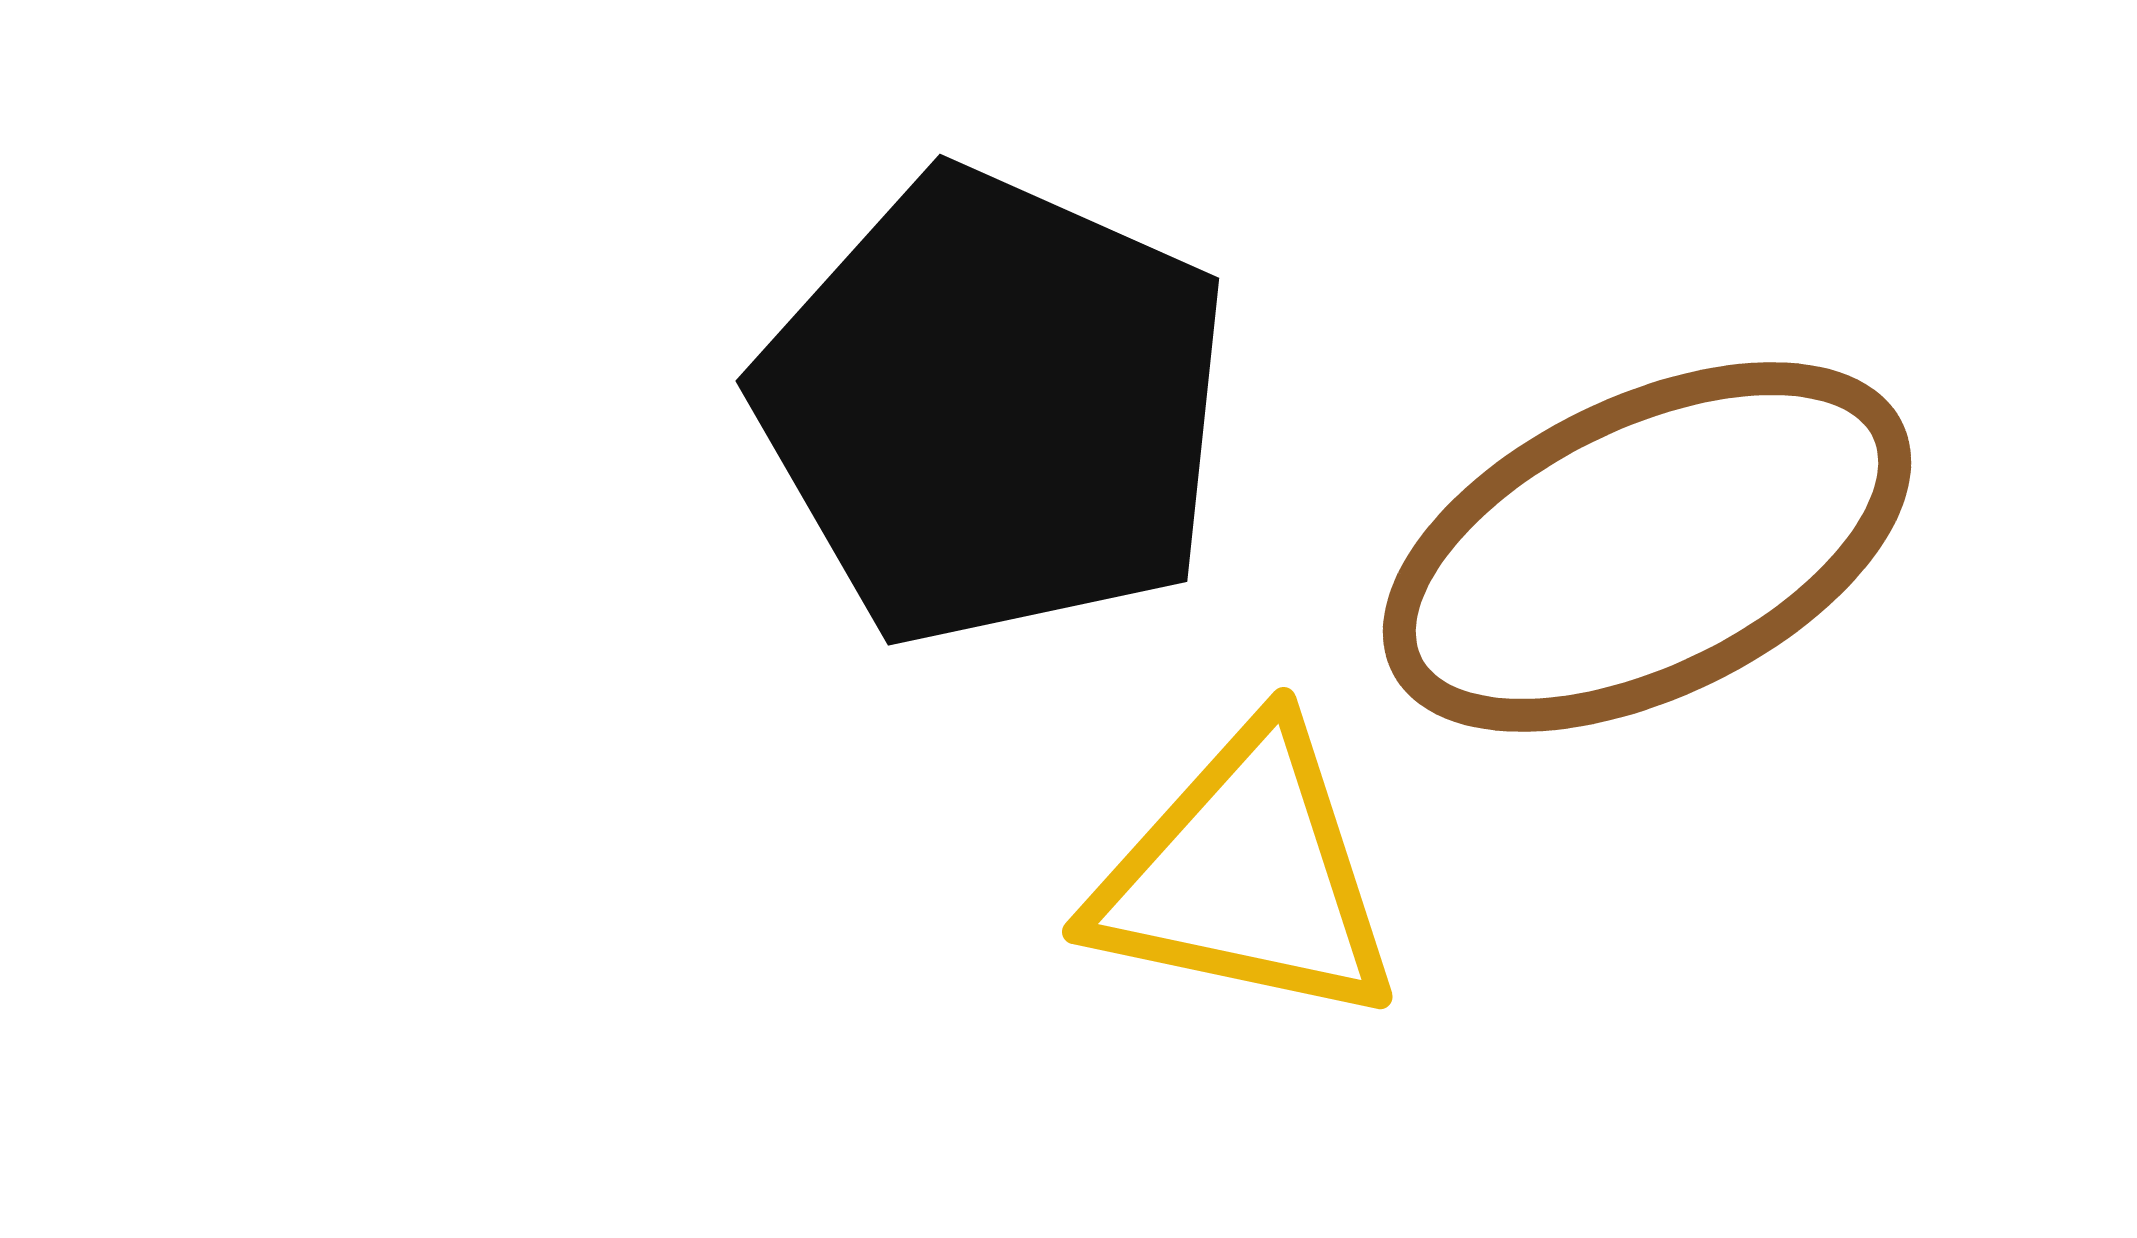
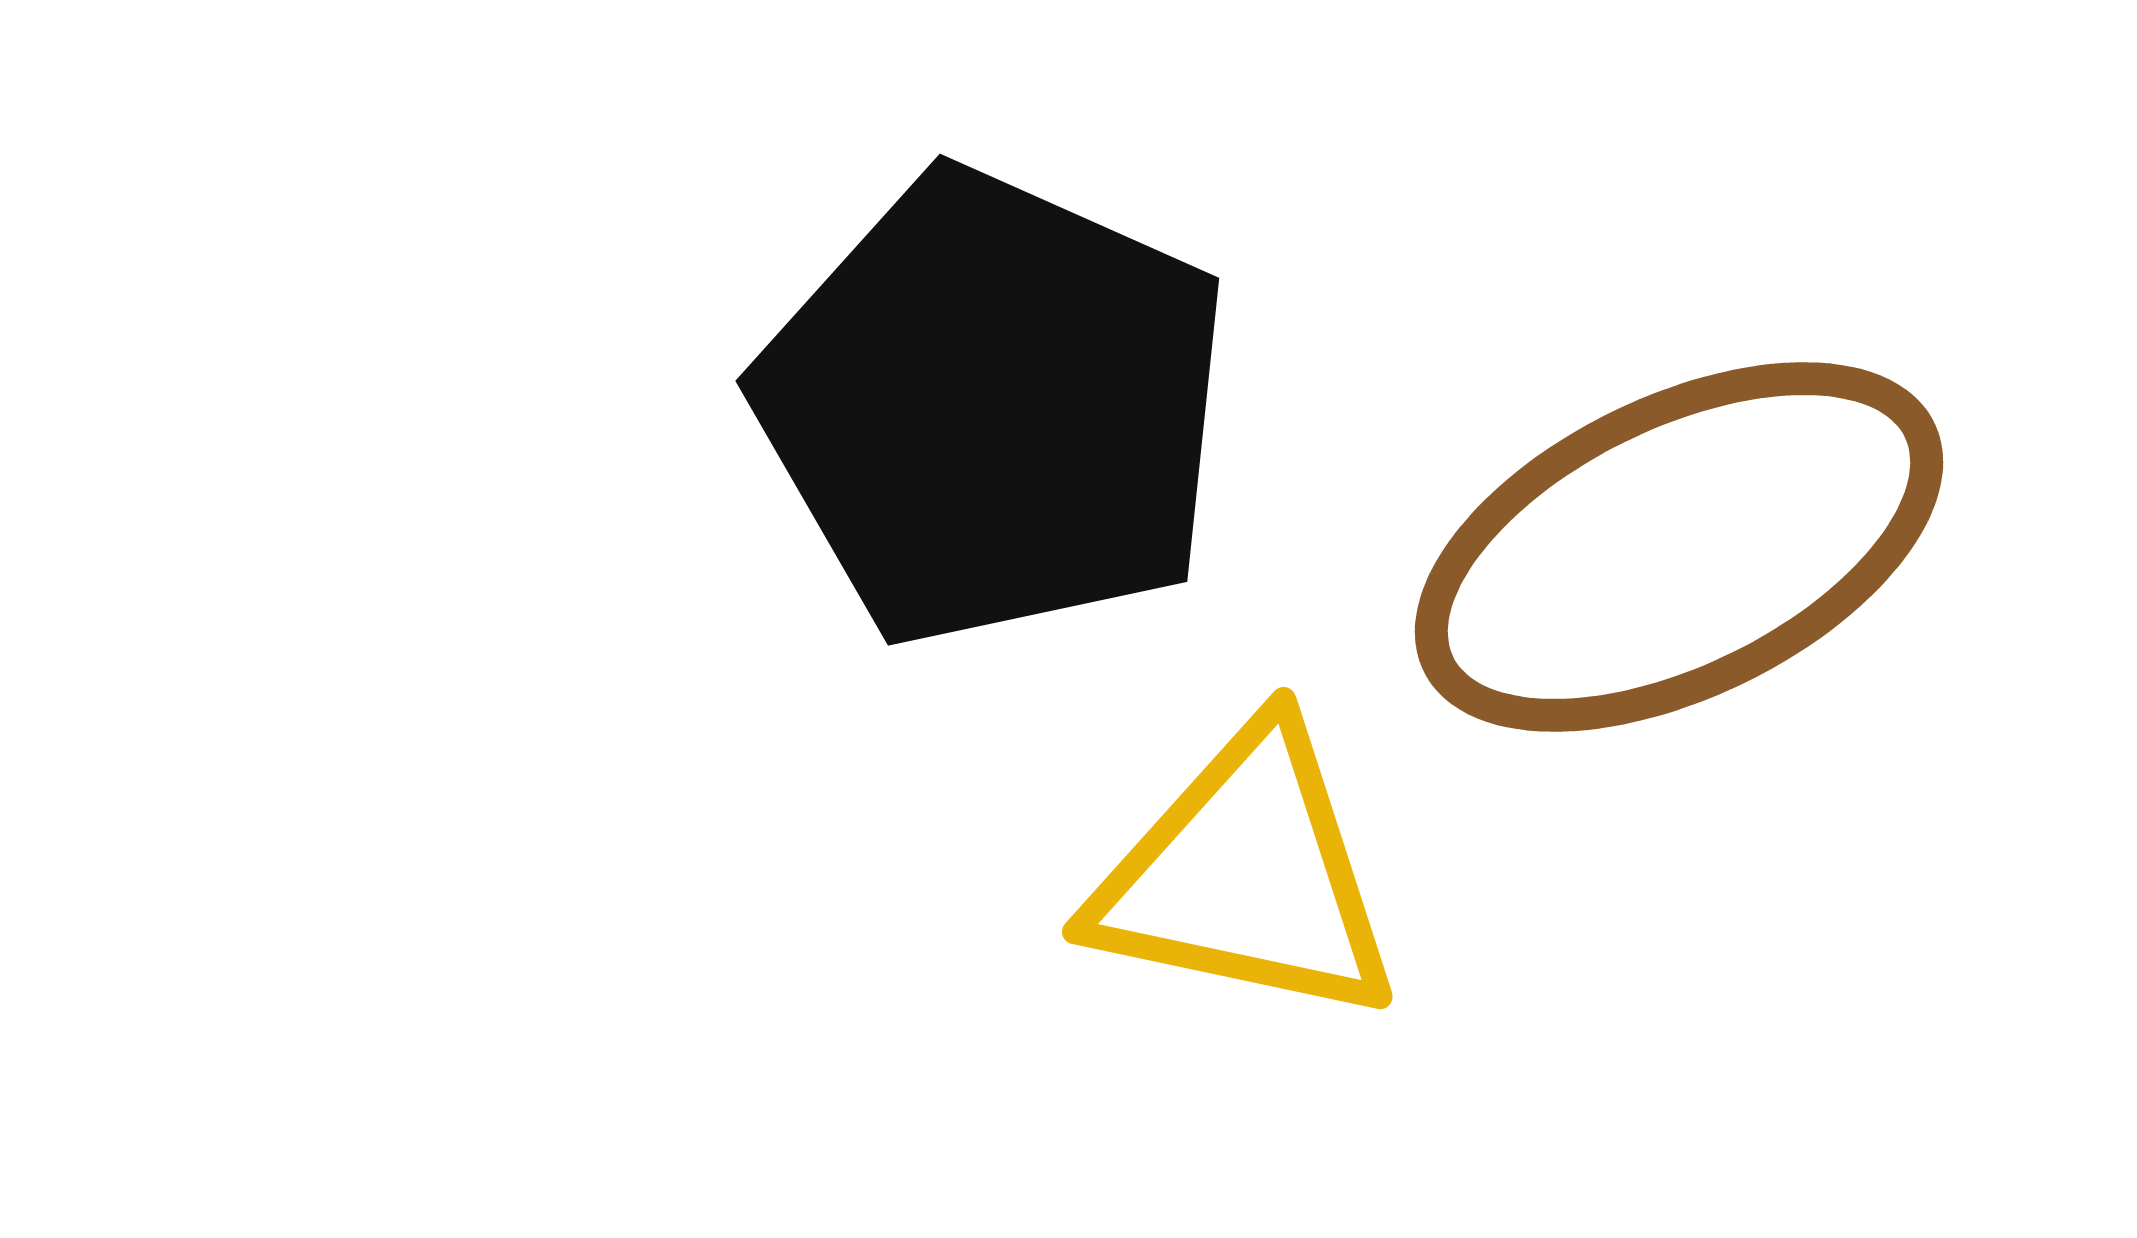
brown ellipse: moved 32 px right
